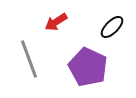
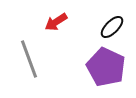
purple pentagon: moved 18 px right
